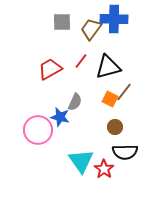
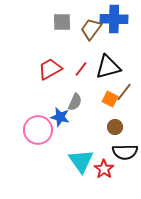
red line: moved 8 px down
